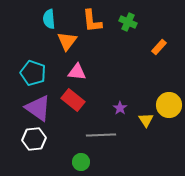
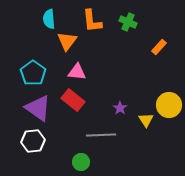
cyan pentagon: rotated 15 degrees clockwise
white hexagon: moved 1 px left, 2 px down
